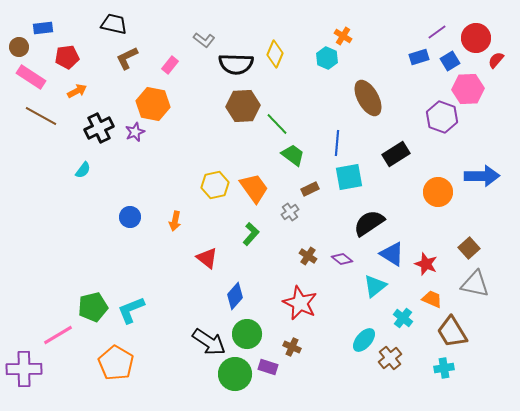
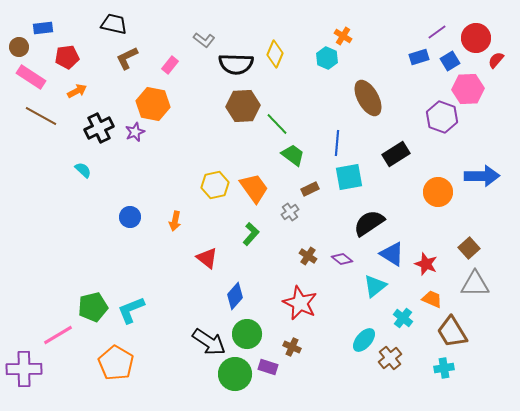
cyan semicircle at (83, 170): rotated 84 degrees counterclockwise
gray triangle at (475, 284): rotated 12 degrees counterclockwise
